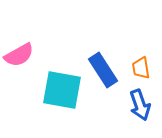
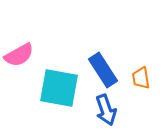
orange trapezoid: moved 10 px down
cyan square: moved 3 px left, 2 px up
blue arrow: moved 34 px left, 5 px down
